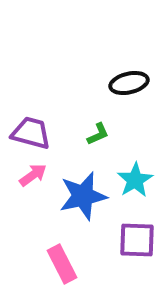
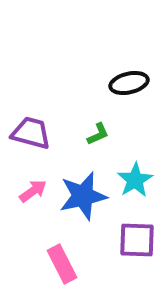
pink arrow: moved 16 px down
